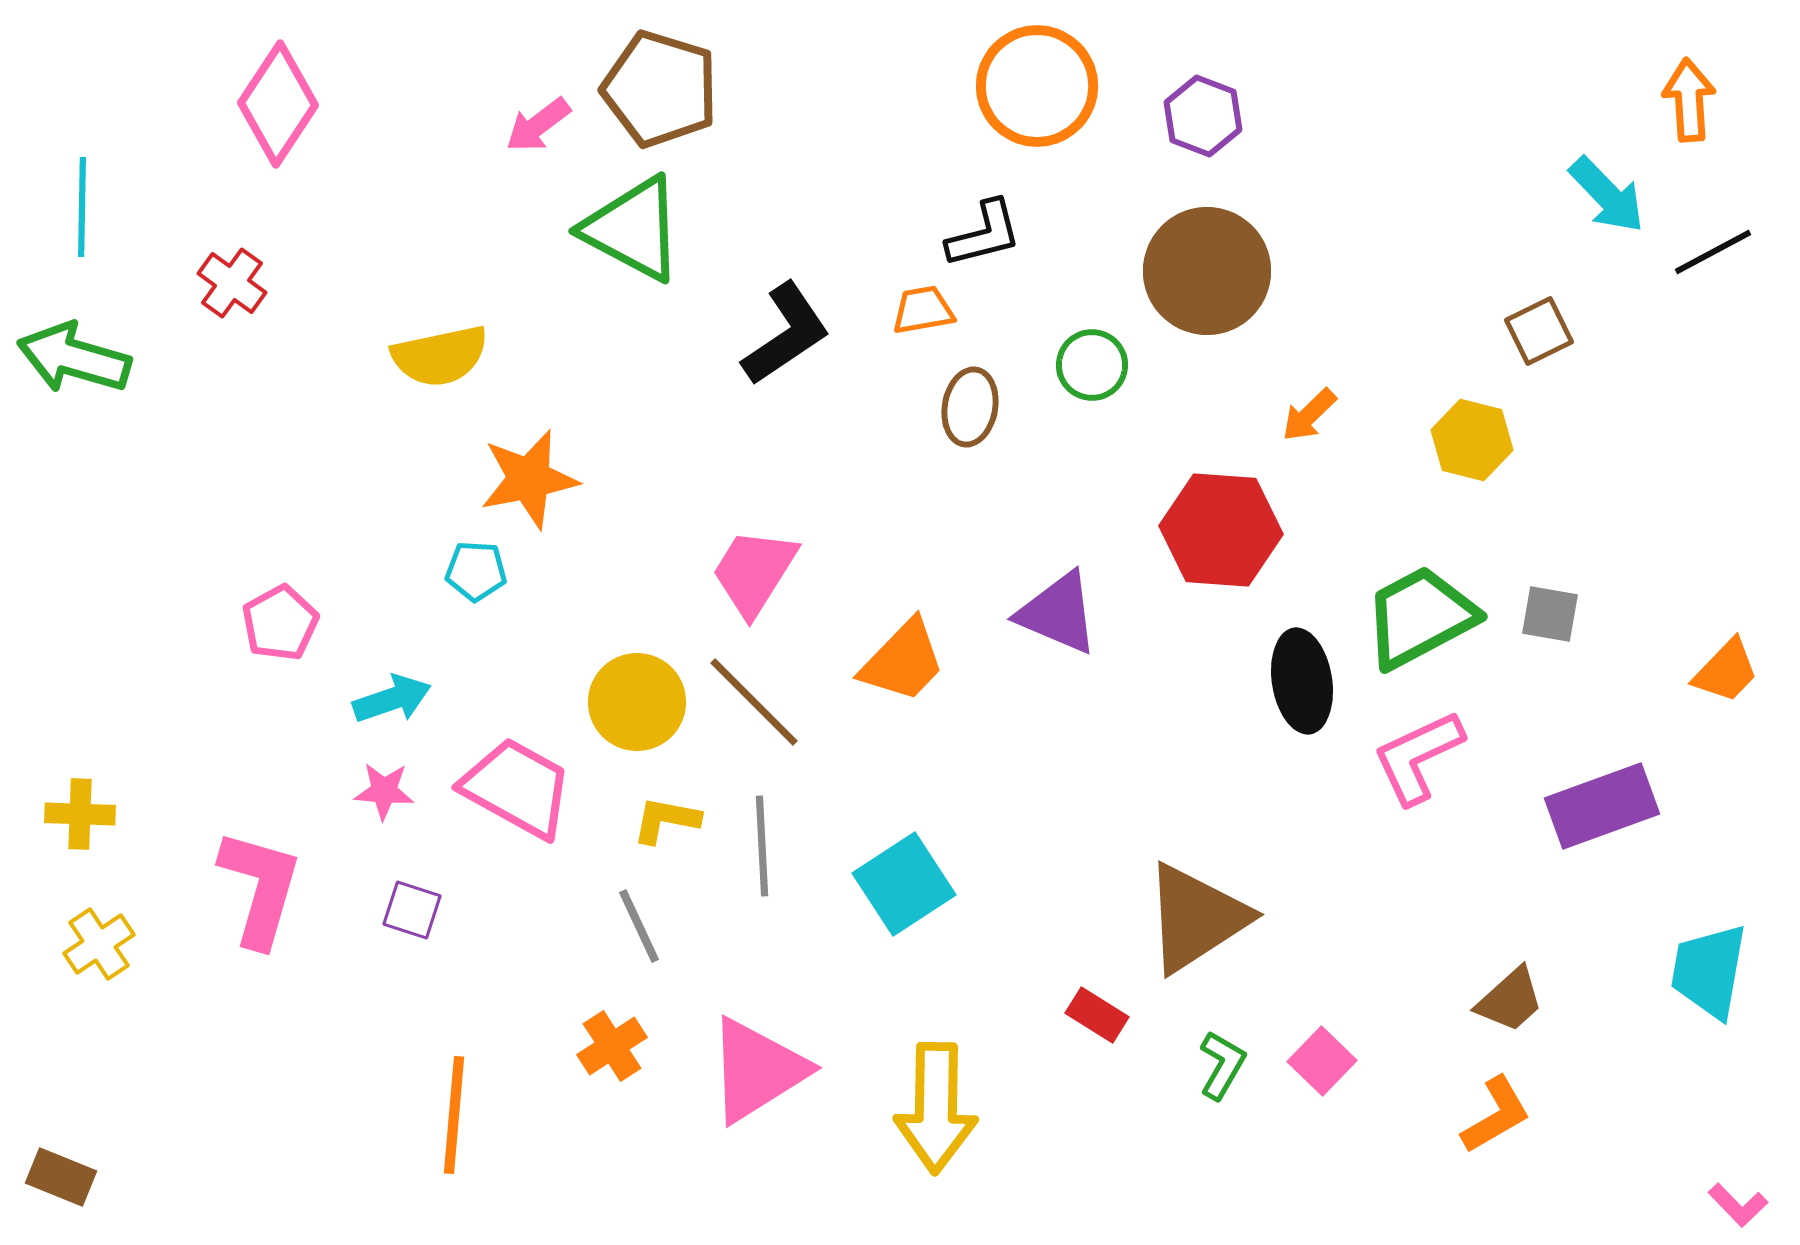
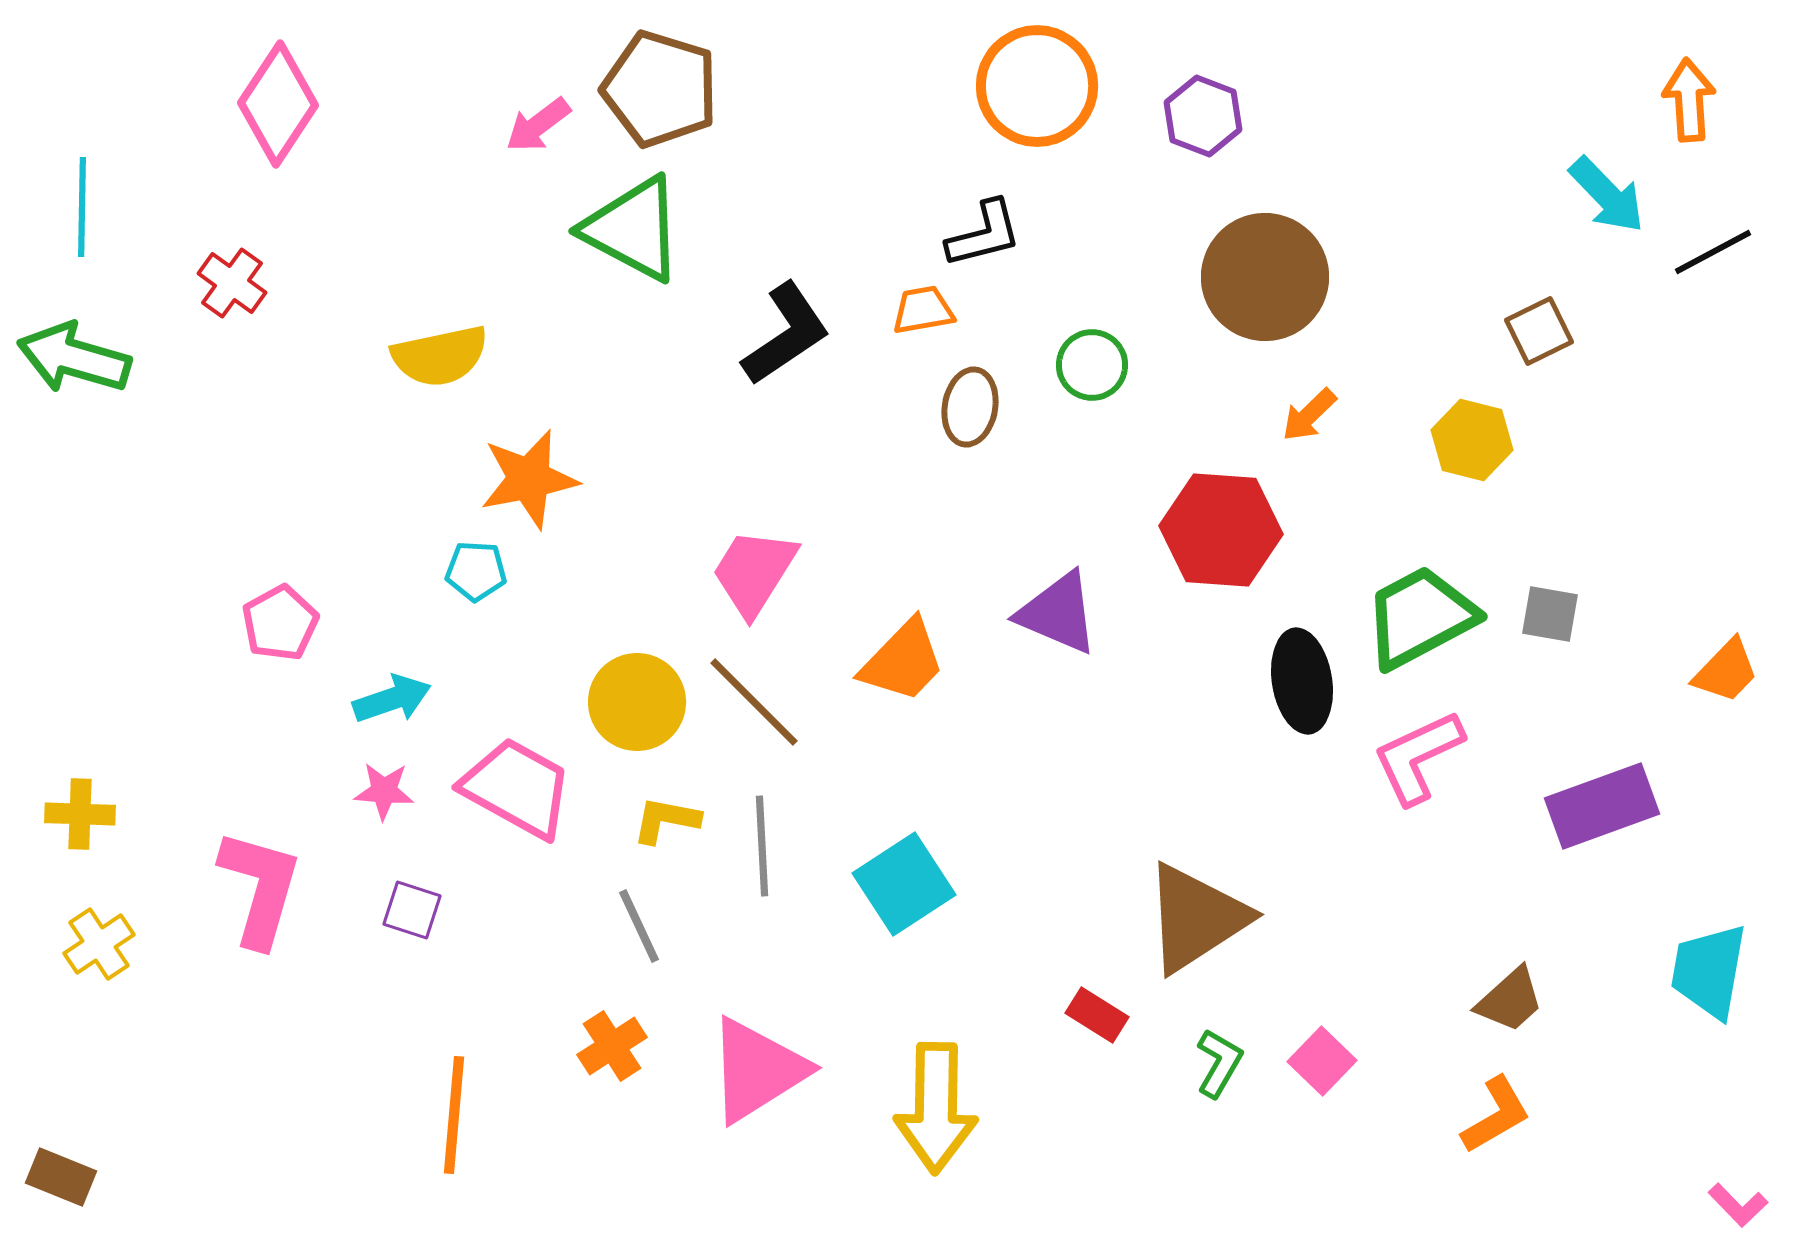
brown circle at (1207, 271): moved 58 px right, 6 px down
green L-shape at (1222, 1065): moved 3 px left, 2 px up
